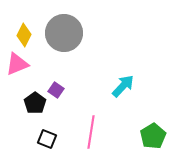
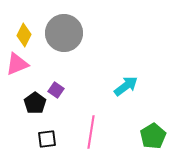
cyan arrow: moved 3 px right; rotated 10 degrees clockwise
black square: rotated 30 degrees counterclockwise
